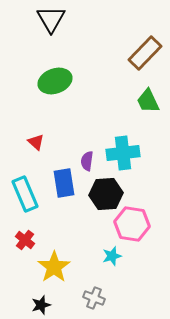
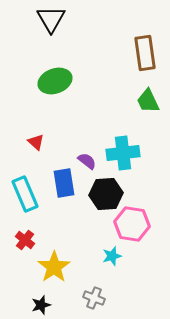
brown rectangle: rotated 52 degrees counterclockwise
purple semicircle: rotated 120 degrees clockwise
